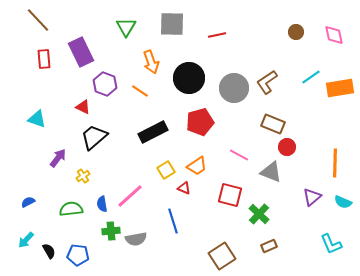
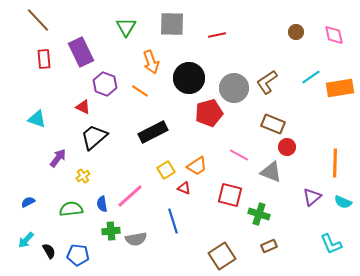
red pentagon at (200, 122): moved 9 px right, 9 px up
green cross at (259, 214): rotated 25 degrees counterclockwise
